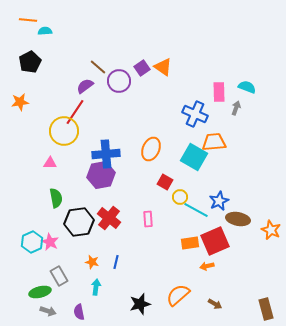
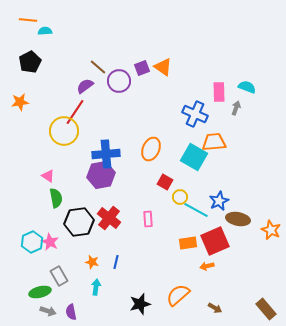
purple square at (142, 68): rotated 14 degrees clockwise
pink triangle at (50, 163): moved 2 px left, 13 px down; rotated 32 degrees clockwise
orange rectangle at (190, 243): moved 2 px left
brown arrow at (215, 304): moved 4 px down
brown rectangle at (266, 309): rotated 25 degrees counterclockwise
purple semicircle at (79, 312): moved 8 px left
